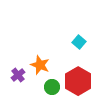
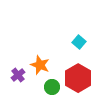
red hexagon: moved 3 px up
